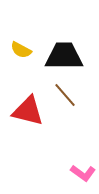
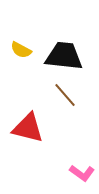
black trapezoid: rotated 6 degrees clockwise
red triangle: moved 17 px down
pink L-shape: moved 1 px left
